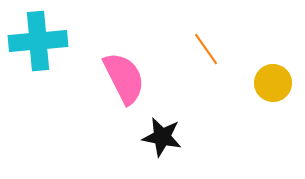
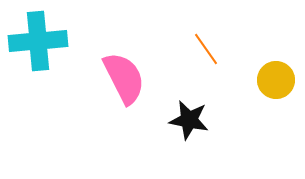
yellow circle: moved 3 px right, 3 px up
black star: moved 27 px right, 17 px up
